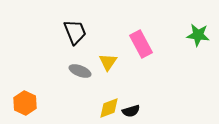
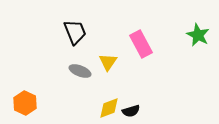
green star: rotated 20 degrees clockwise
